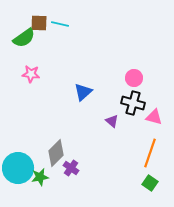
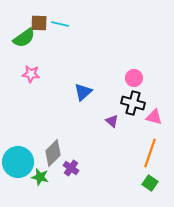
gray diamond: moved 3 px left
cyan circle: moved 6 px up
green star: rotated 24 degrees clockwise
